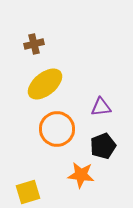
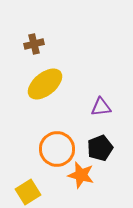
orange circle: moved 20 px down
black pentagon: moved 3 px left, 2 px down
orange star: rotated 8 degrees clockwise
yellow square: rotated 15 degrees counterclockwise
